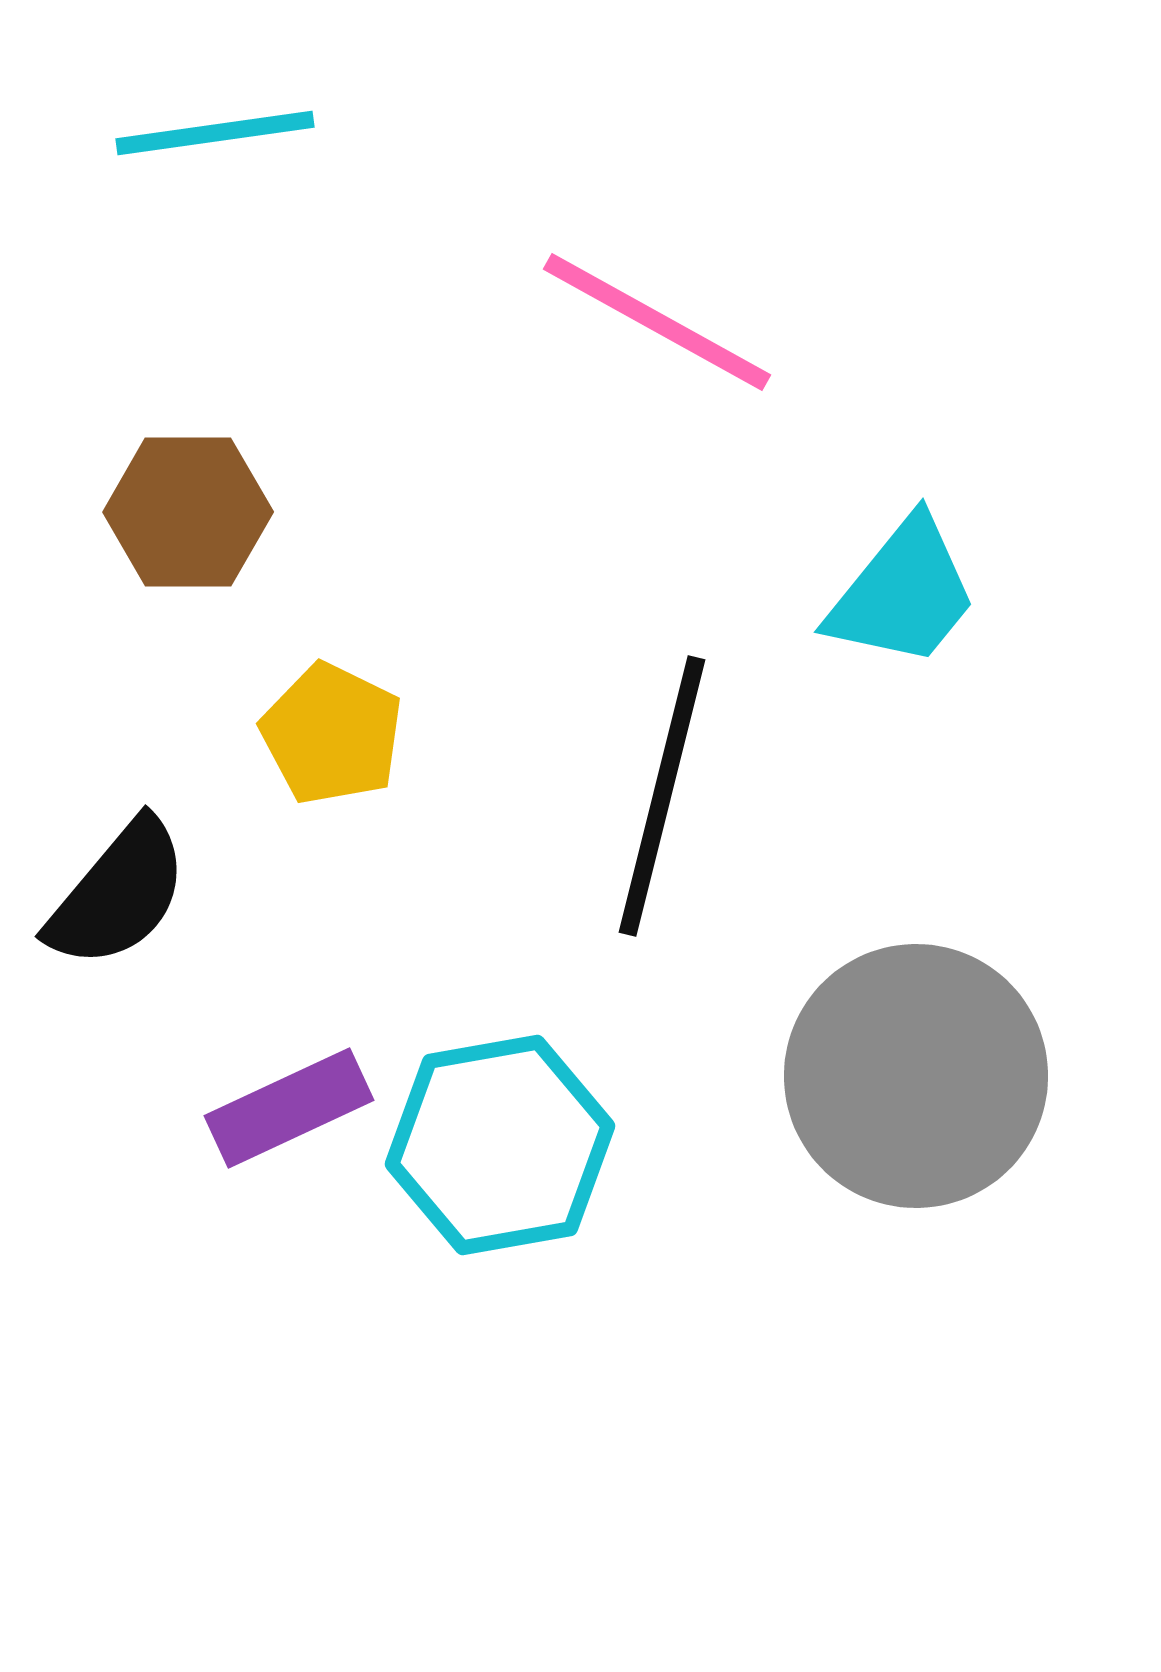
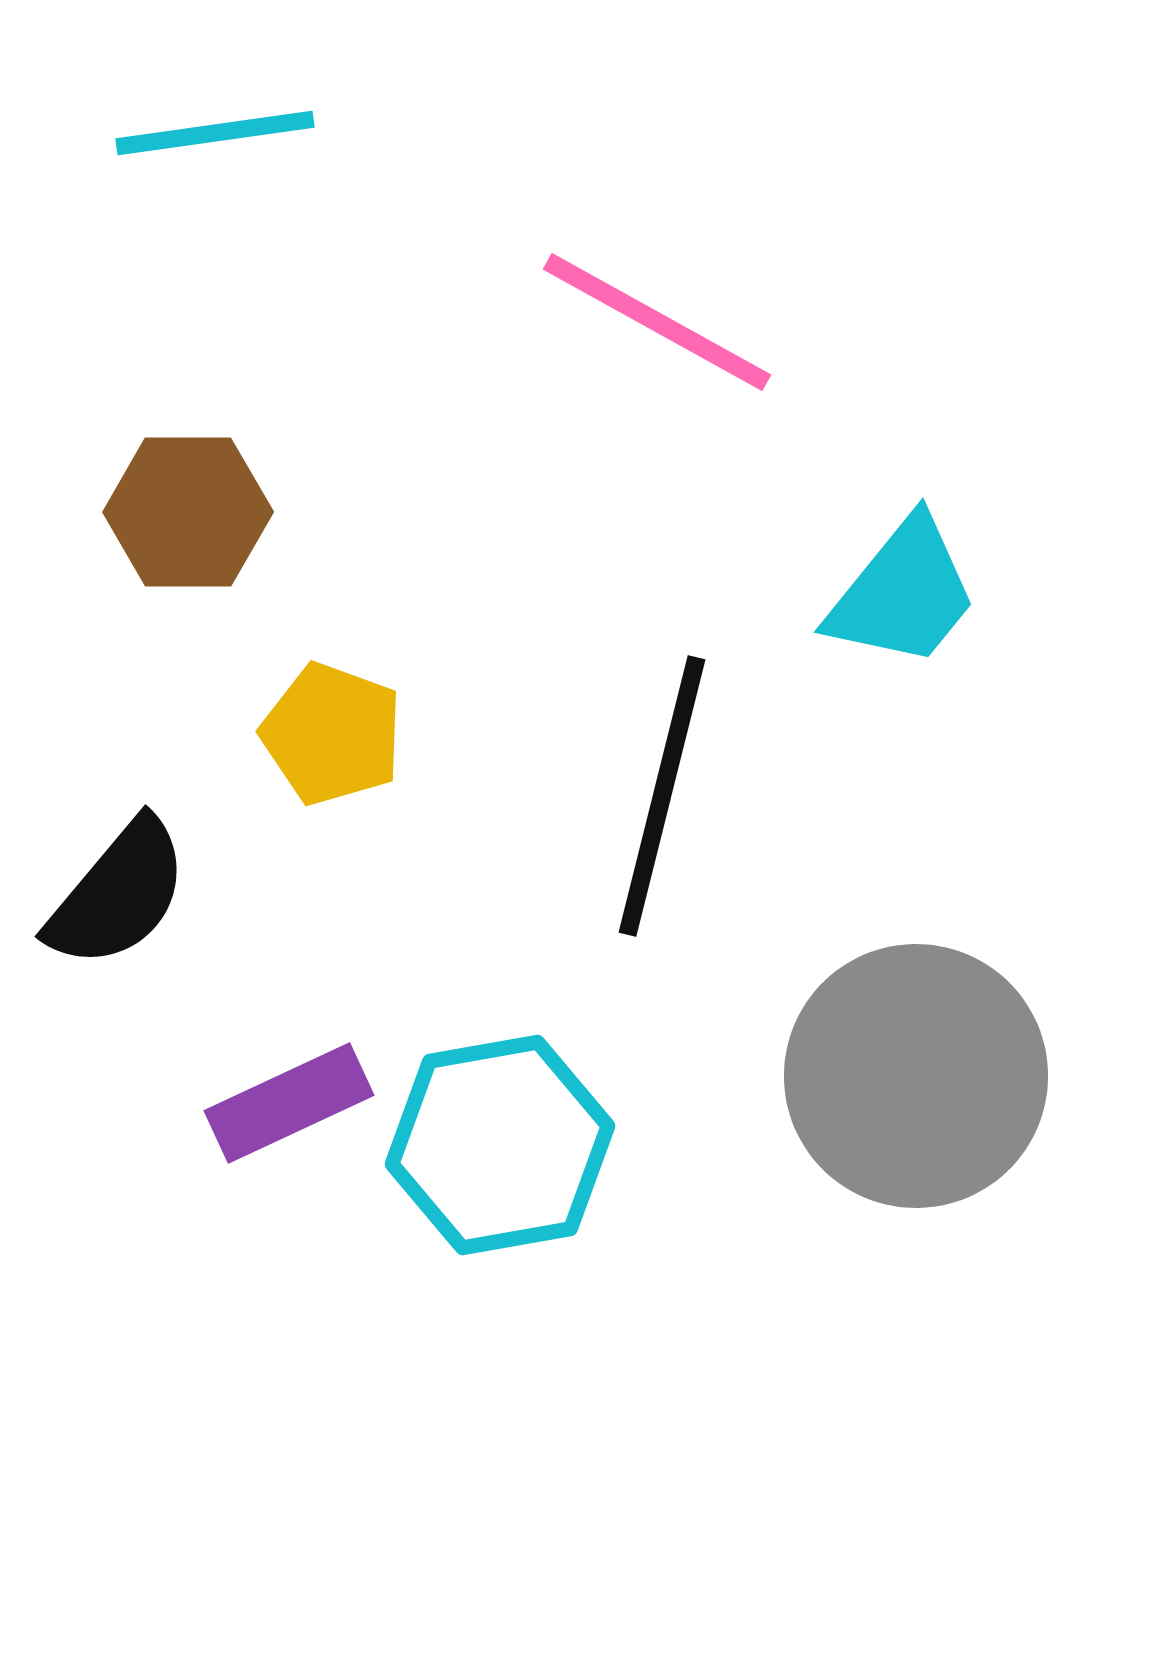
yellow pentagon: rotated 6 degrees counterclockwise
purple rectangle: moved 5 px up
